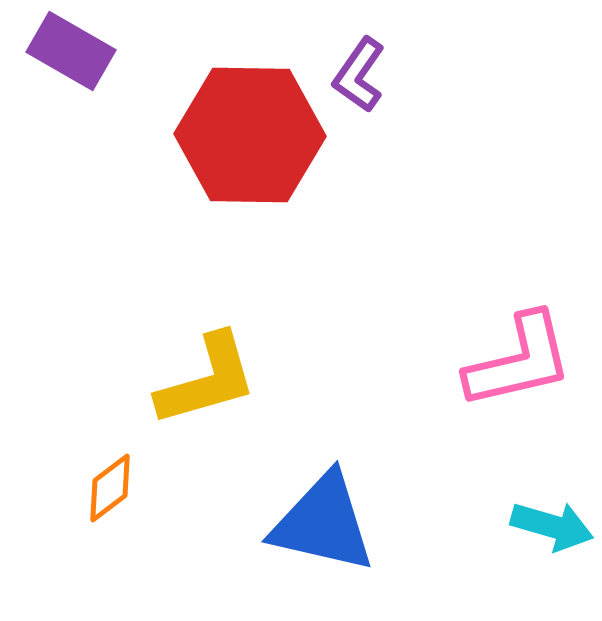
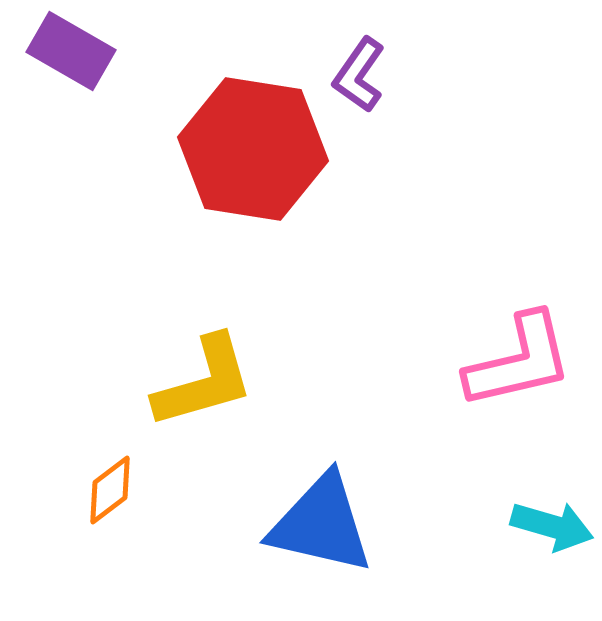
red hexagon: moved 3 px right, 14 px down; rotated 8 degrees clockwise
yellow L-shape: moved 3 px left, 2 px down
orange diamond: moved 2 px down
blue triangle: moved 2 px left, 1 px down
